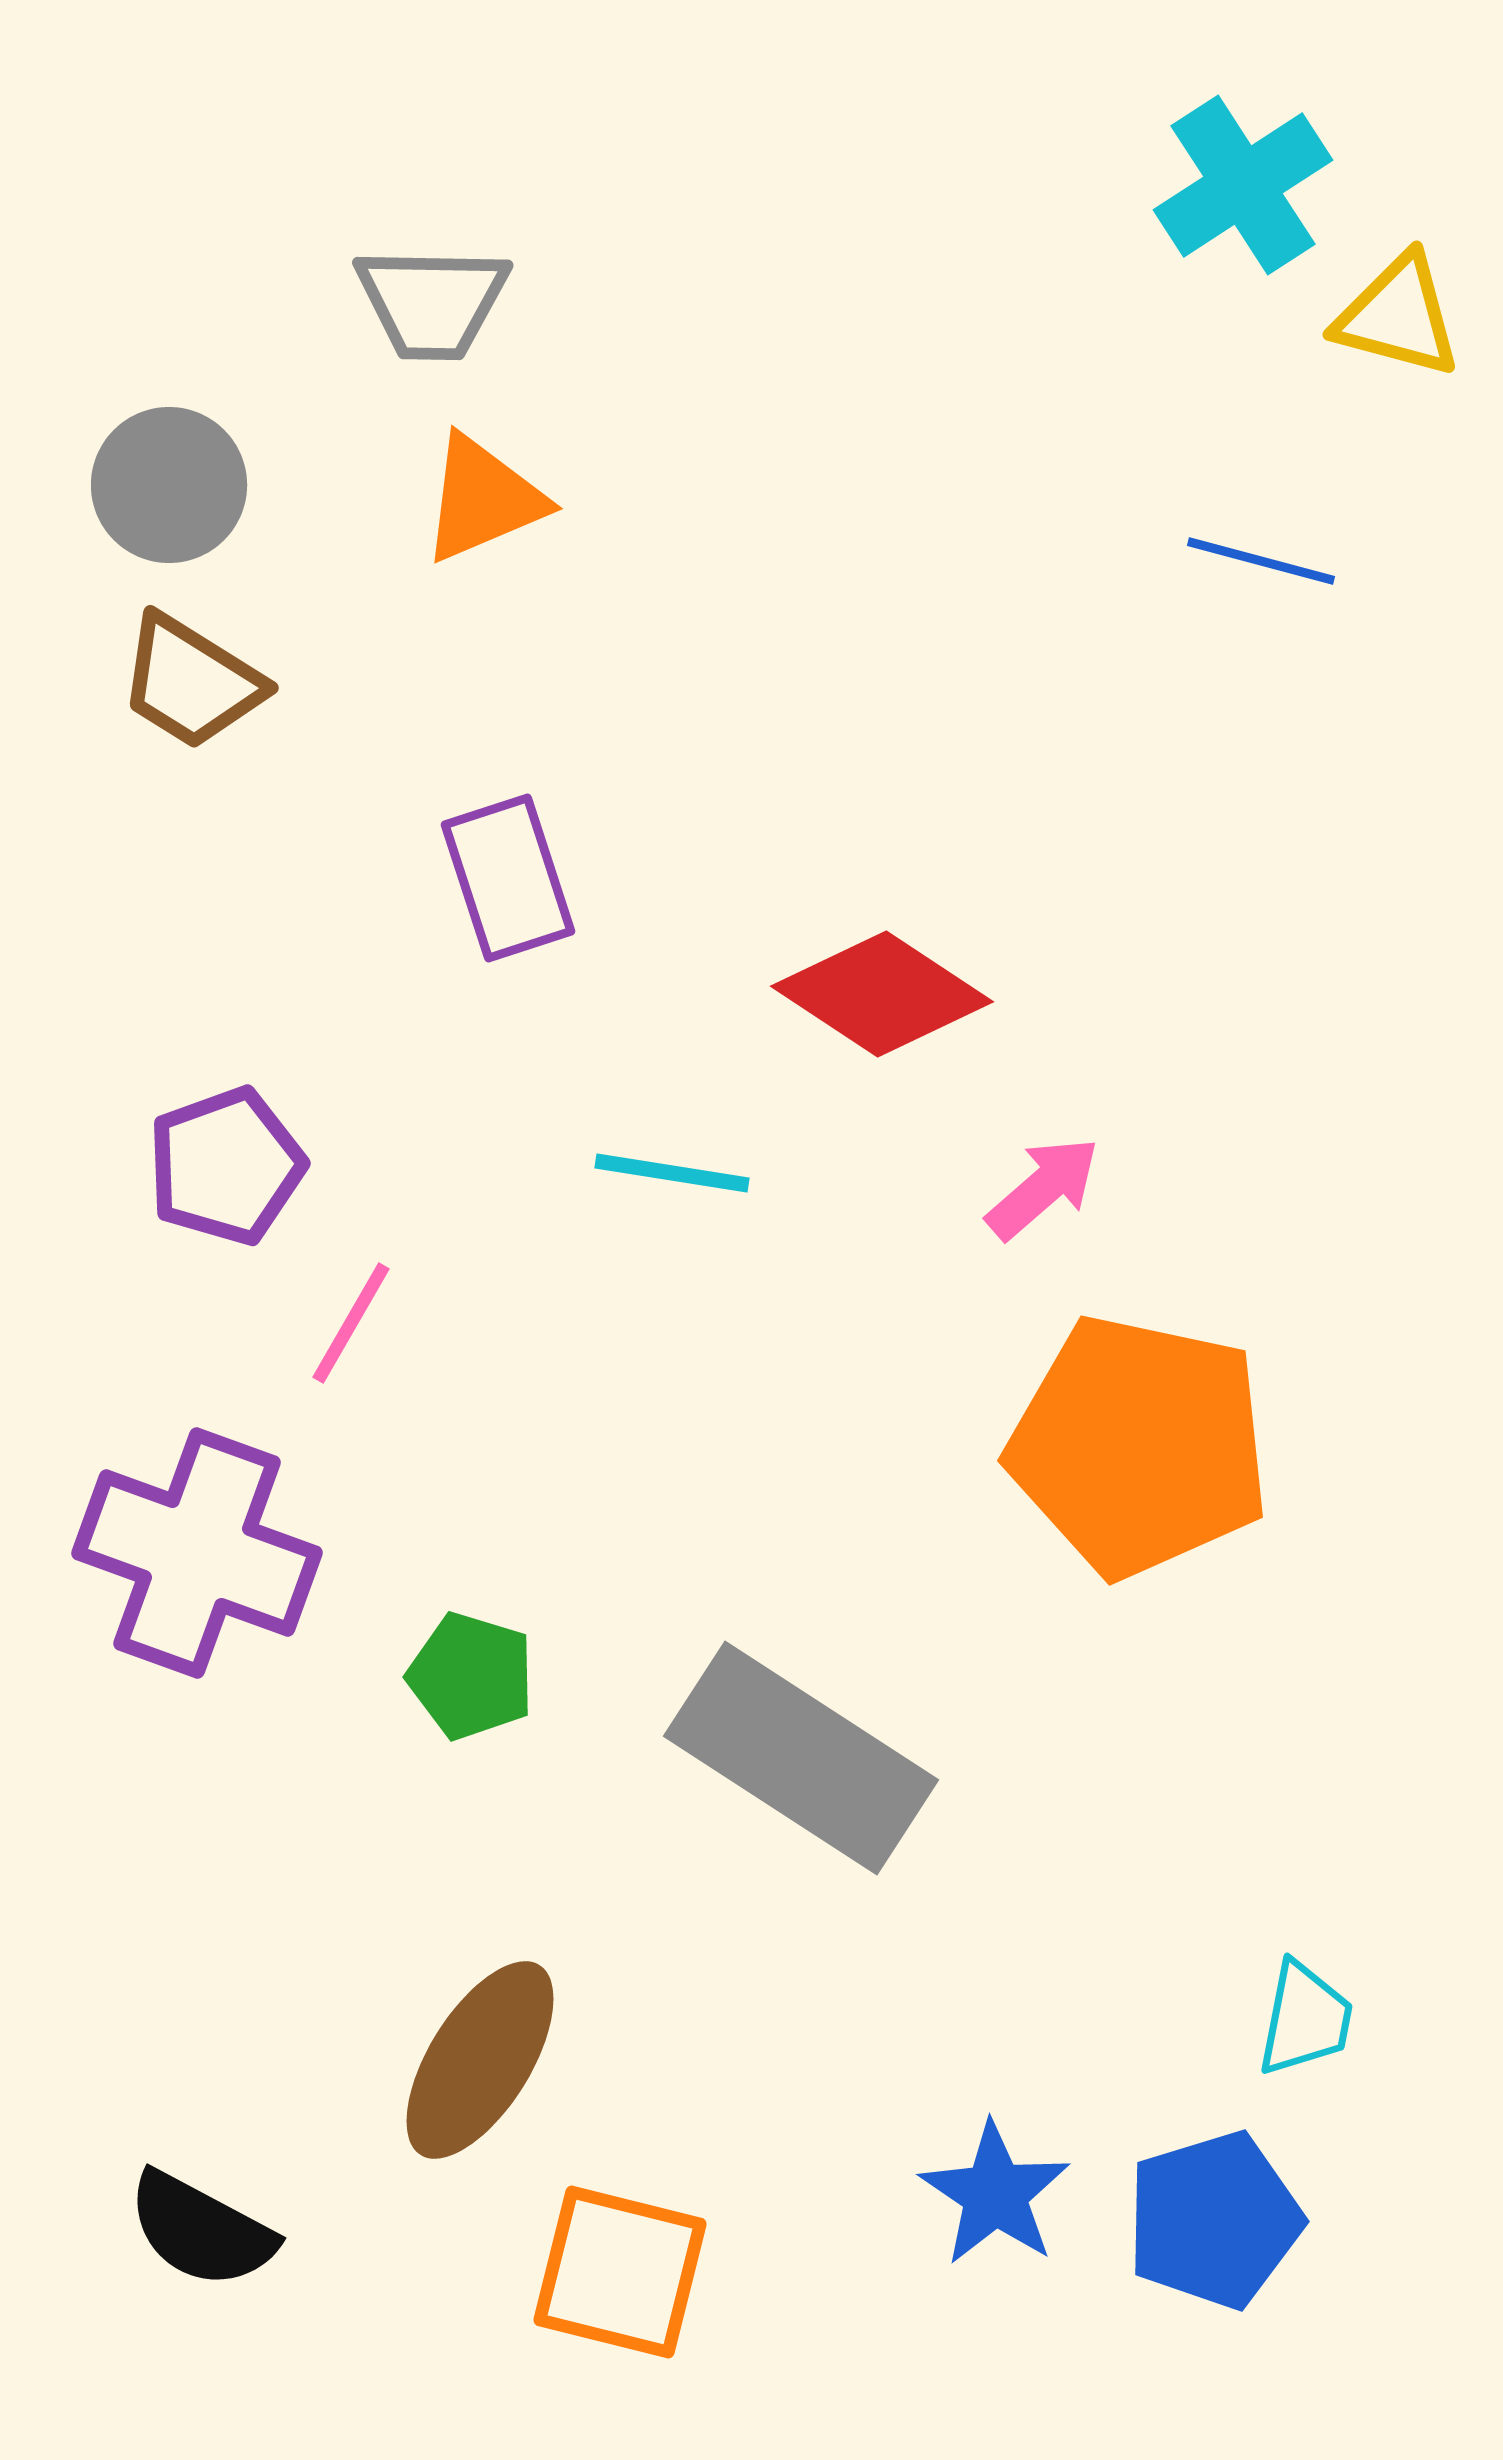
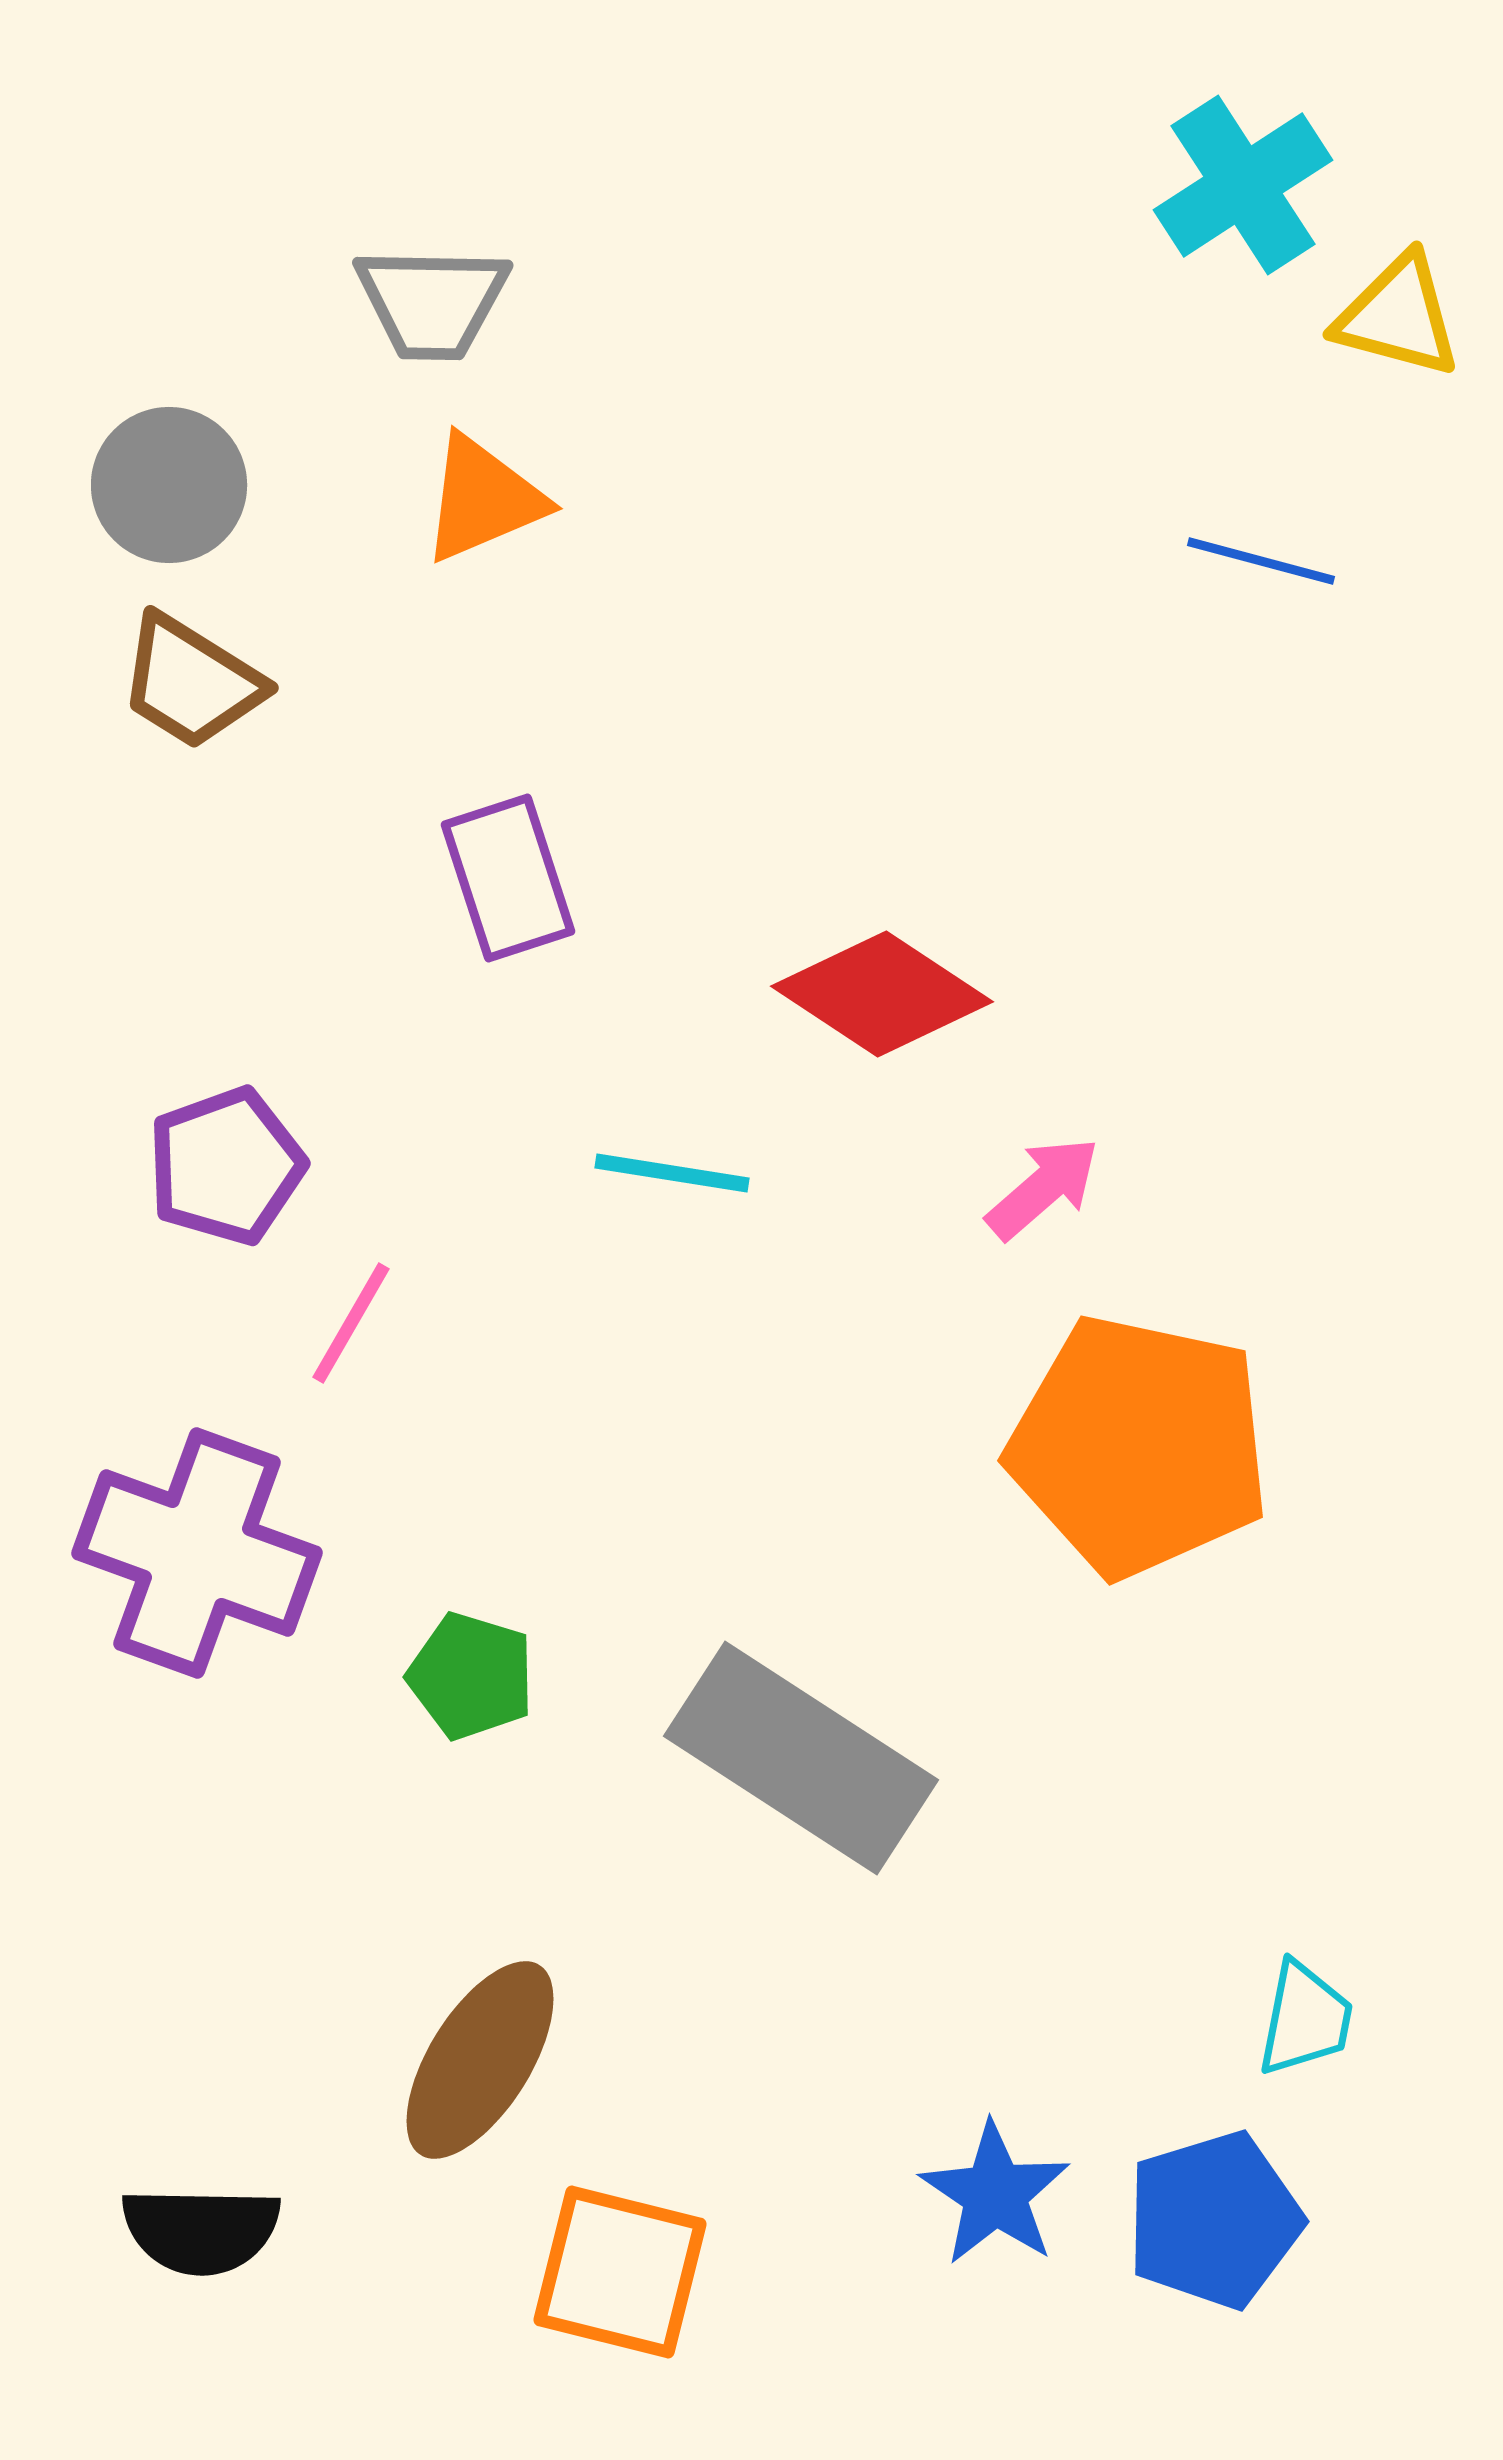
black semicircle: rotated 27 degrees counterclockwise
